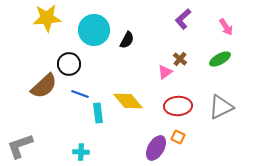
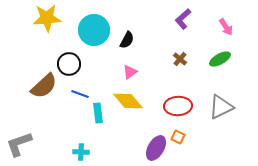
pink triangle: moved 35 px left
gray L-shape: moved 1 px left, 2 px up
